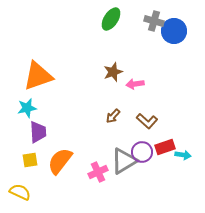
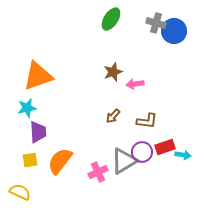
gray cross: moved 2 px right, 2 px down
brown L-shape: rotated 35 degrees counterclockwise
